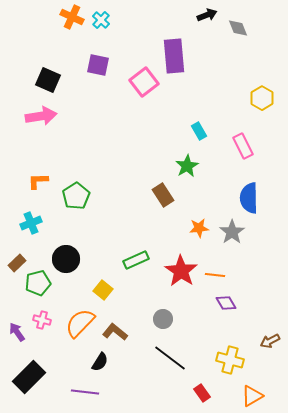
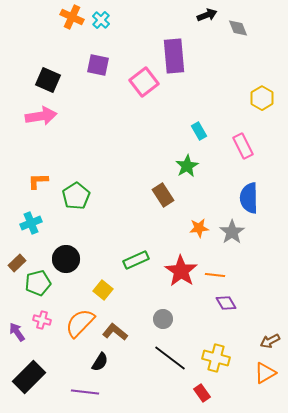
yellow cross at (230, 360): moved 14 px left, 2 px up
orange triangle at (252, 396): moved 13 px right, 23 px up
